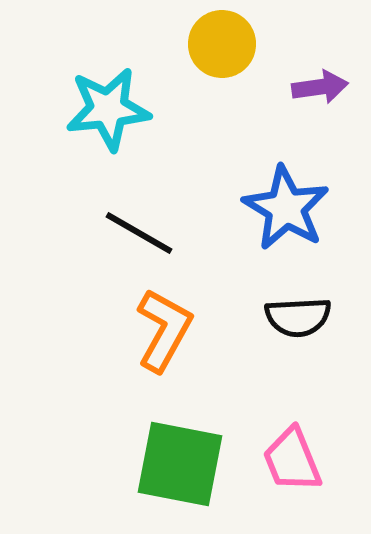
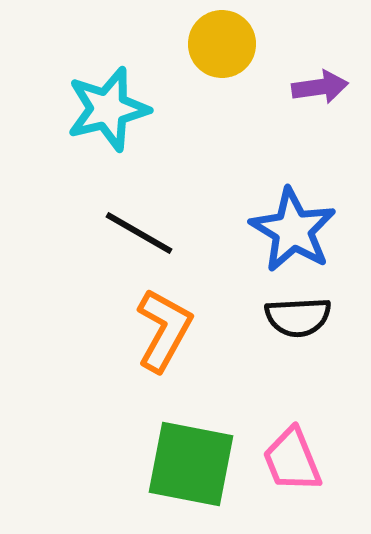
cyan star: rotated 8 degrees counterclockwise
blue star: moved 7 px right, 22 px down
green square: moved 11 px right
